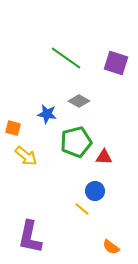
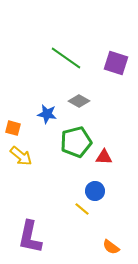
yellow arrow: moved 5 px left
